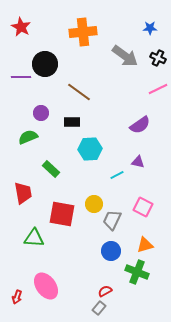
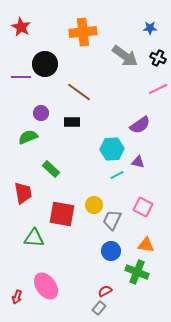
cyan hexagon: moved 22 px right
yellow circle: moved 1 px down
orange triangle: moved 1 px right; rotated 24 degrees clockwise
